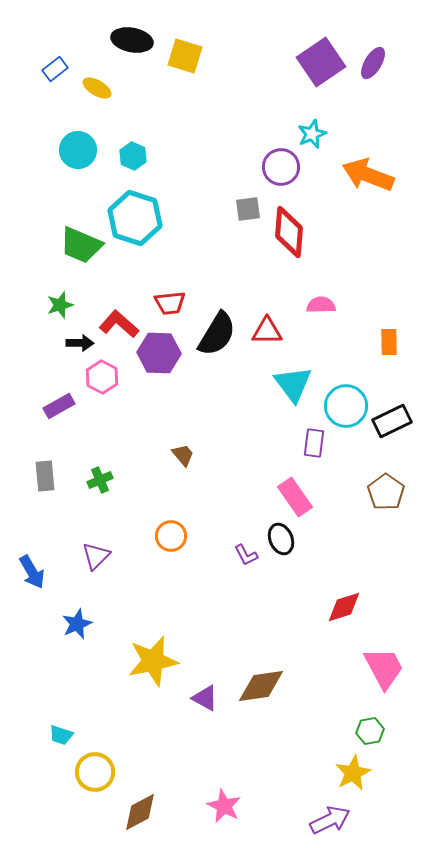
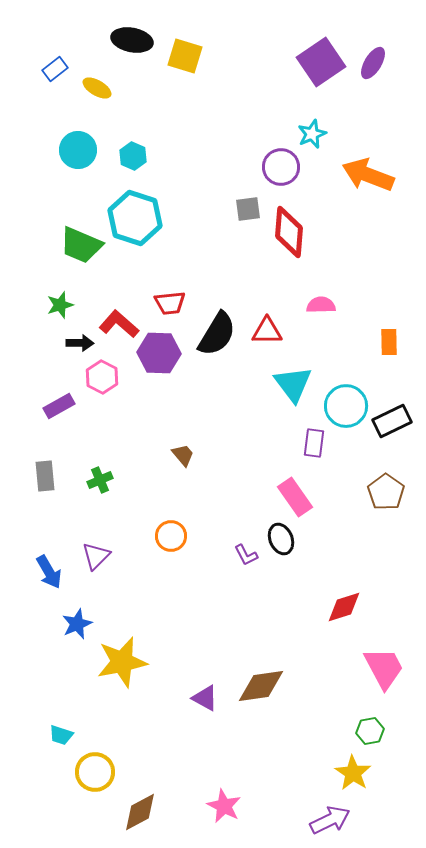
blue arrow at (32, 572): moved 17 px right
yellow star at (153, 661): moved 31 px left, 1 px down
yellow star at (353, 773): rotated 12 degrees counterclockwise
